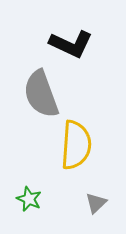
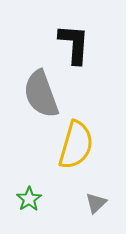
black L-shape: moved 3 px right; rotated 111 degrees counterclockwise
yellow semicircle: rotated 12 degrees clockwise
green star: rotated 15 degrees clockwise
